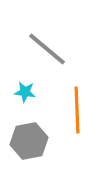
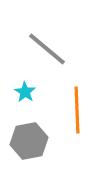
cyan star: rotated 25 degrees clockwise
